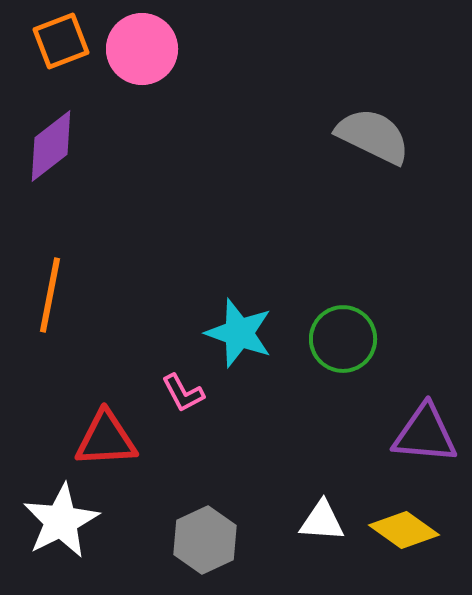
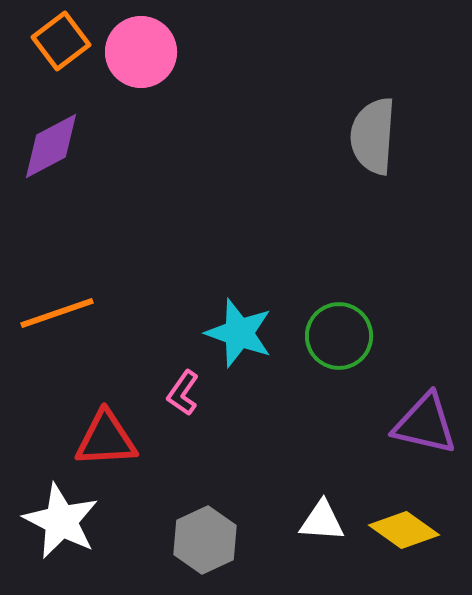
orange square: rotated 16 degrees counterclockwise
pink circle: moved 1 px left, 3 px down
gray semicircle: rotated 112 degrees counterclockwise
purple diamond: rotated 10 degrees clockwise
orange line: moved 7 px right, 18 px down; rotated 60 degrees clockwise
green circle: moved 4 px left, 3 px up
pink L-shape: rotated 63 degrees clockwise
purple triangle: moved 10 px up; rotated 8 degrees clockwise
white star: rotated 18 degrees counterclockwise
